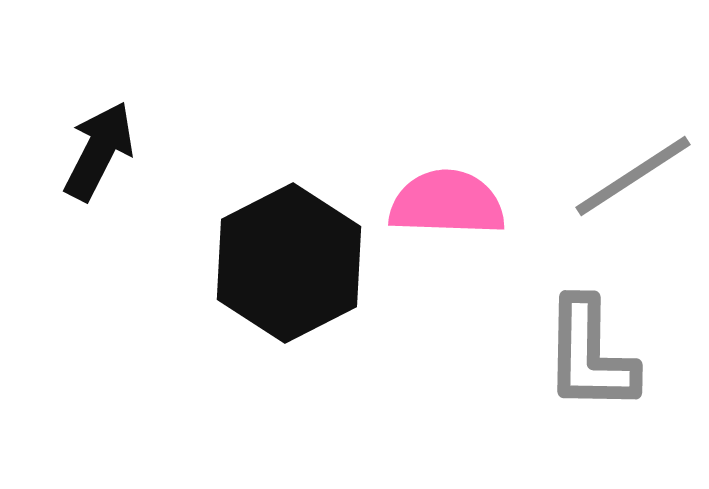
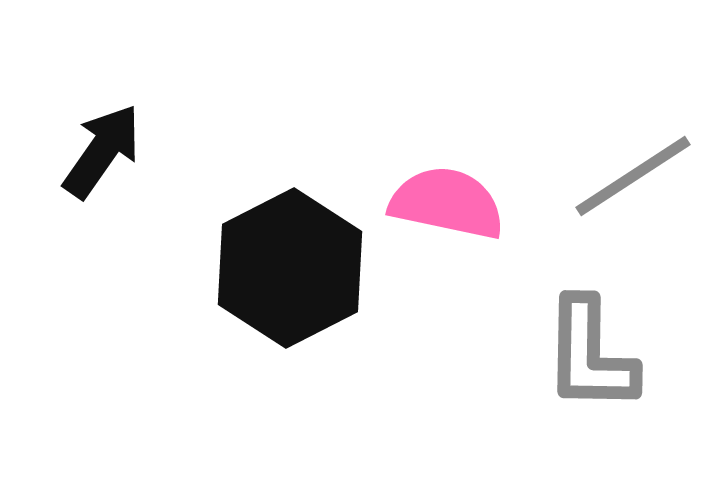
black arrow: moved 3 px right; rotated 8 degrees clockwise
pink semicircle: rotated 10 degrees clockwise
black hexagon: moved 1 px right, 5 px down
